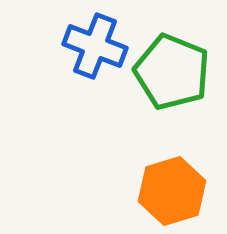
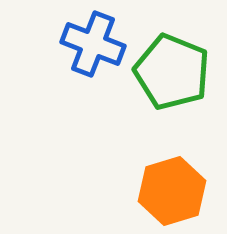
blue cross: moved 2 px left, 2 px up
